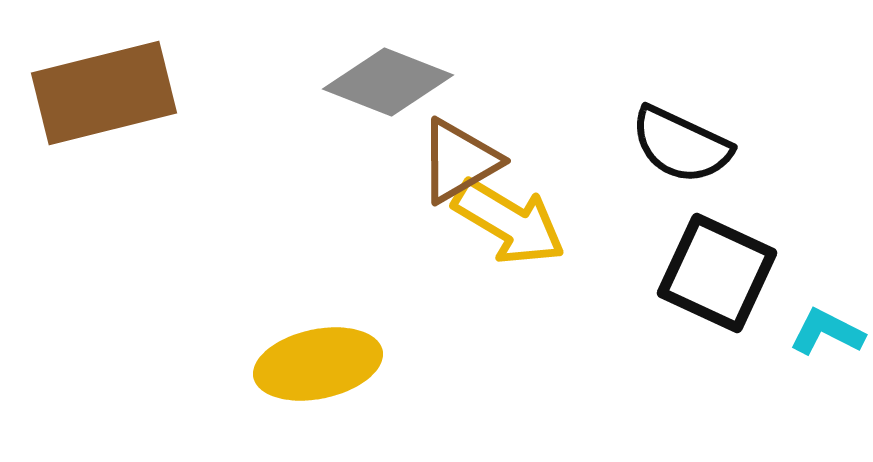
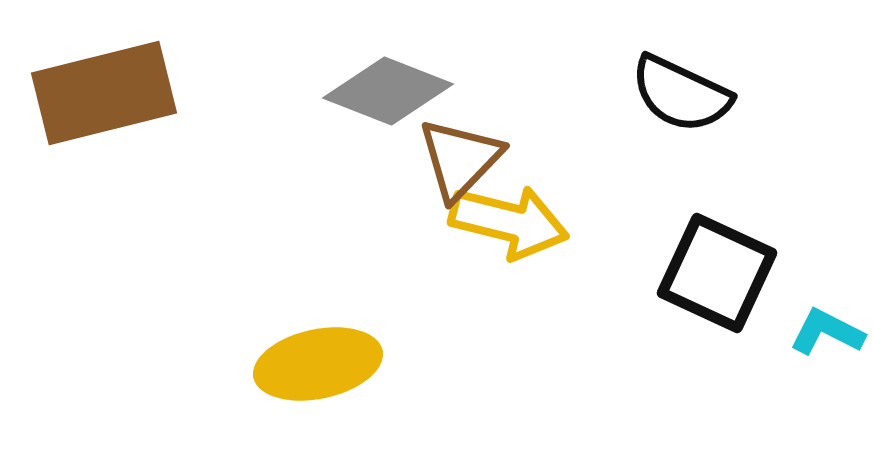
gray diamond: moved 9 px down
black semicircle: moved 51 px up
brown triangle: moved 1 px right, 2 px up; rotated 16 degrees counterclockwise
yellow arrow: rotated 17 degrees counterclockwise
